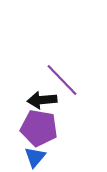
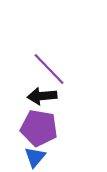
purple line: moved 13 px left, 11 px up
black arrow: moved 4 px up
